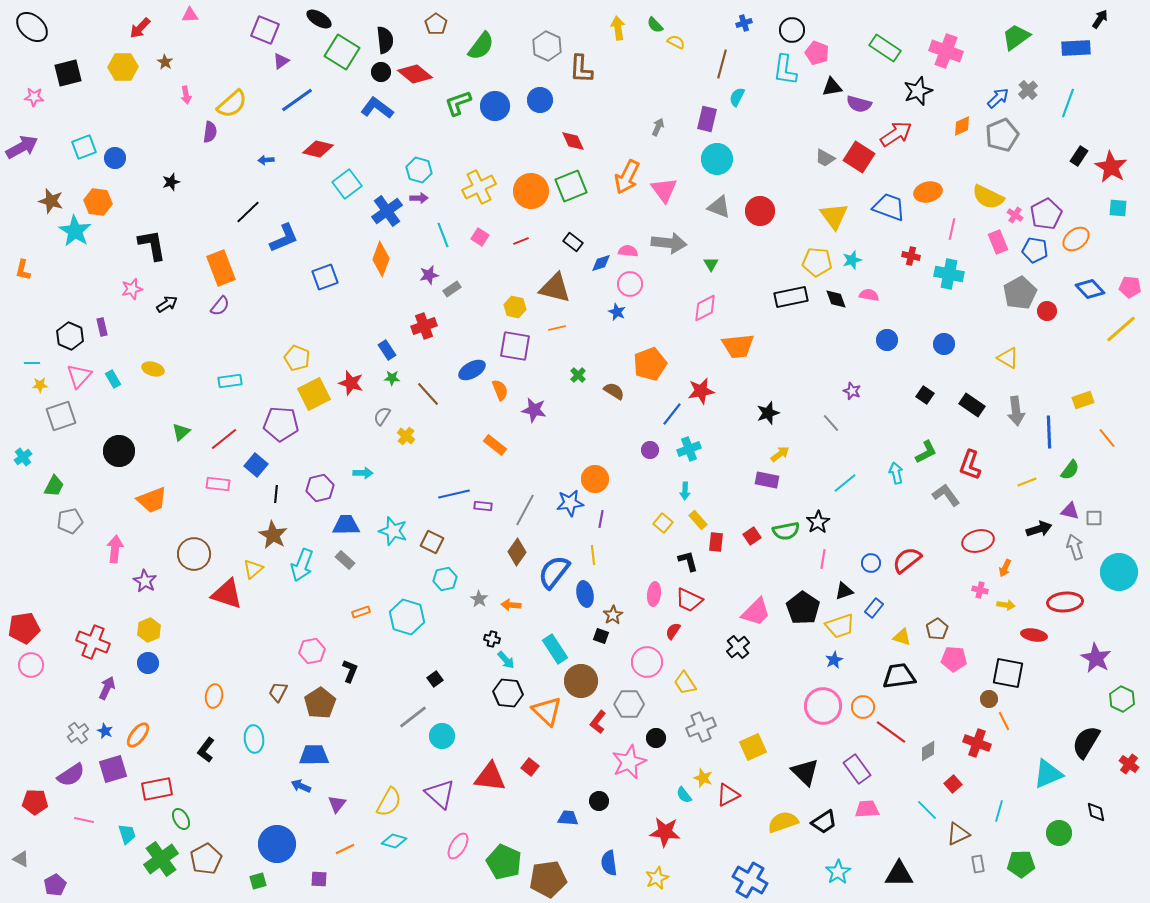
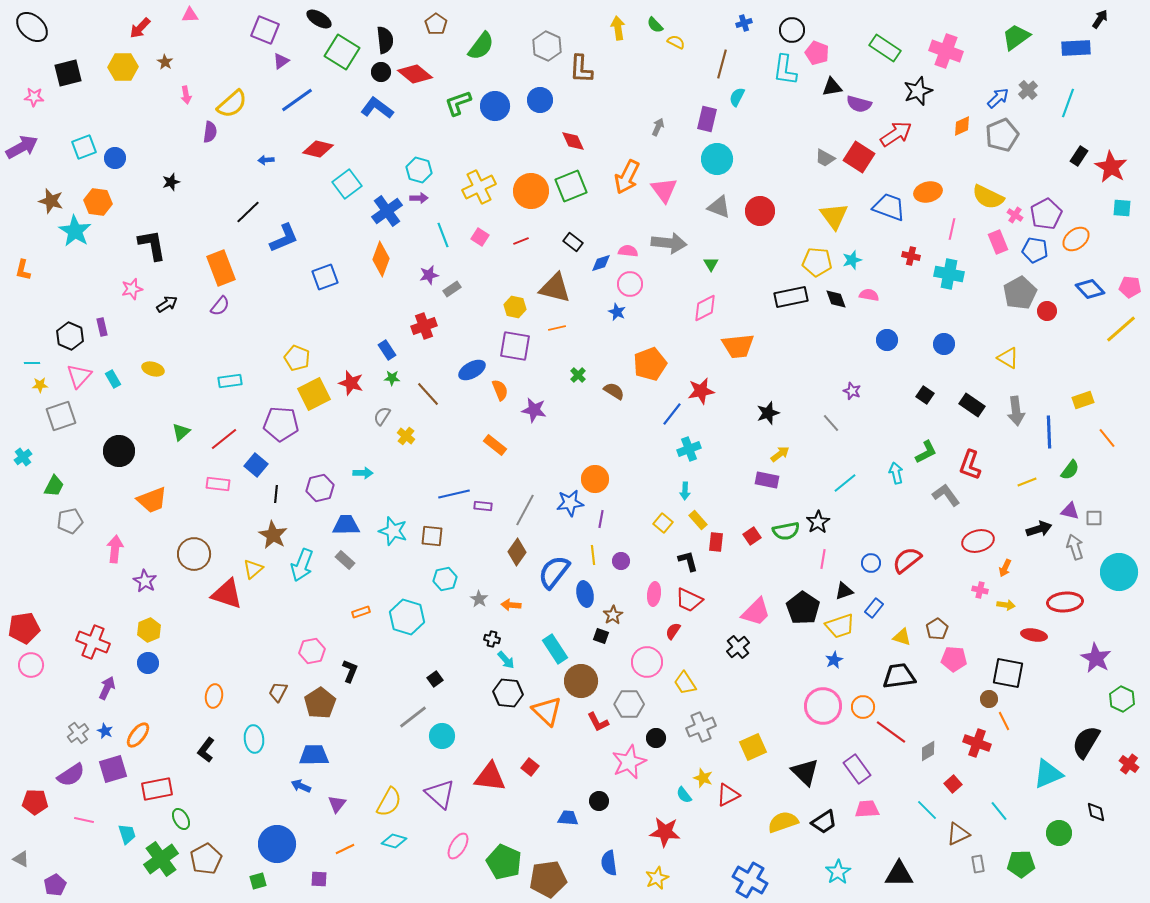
cyan square at (1118, 208): moved 4 px right
purple circle at (650, 450): moved 29 px left, 111 px down
brown square at (432, 542): moved 6 px up; rotated 20 degrees counterclockwise
red L-shape at (598, 722): rotated 65 degrees counterclockwise
cyan line at (999, 811): rotated 55 degrees counterclockwise
